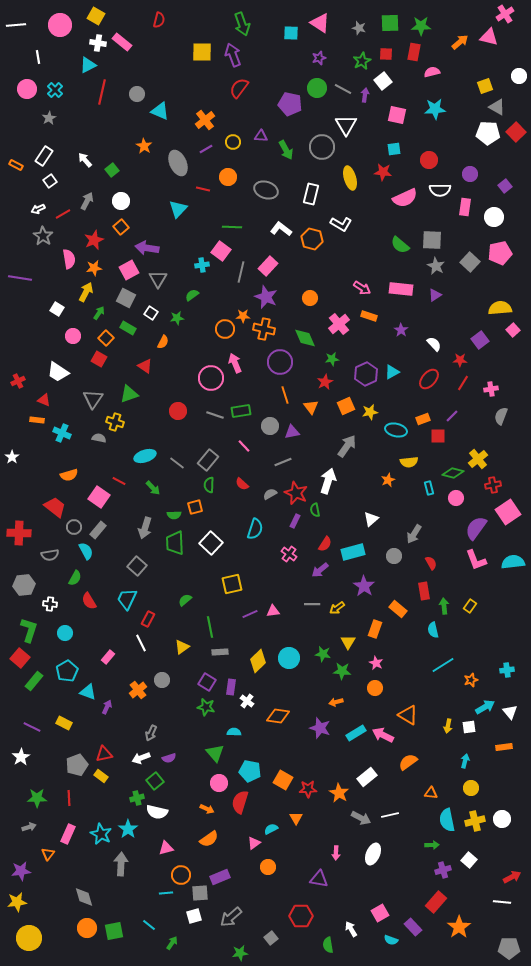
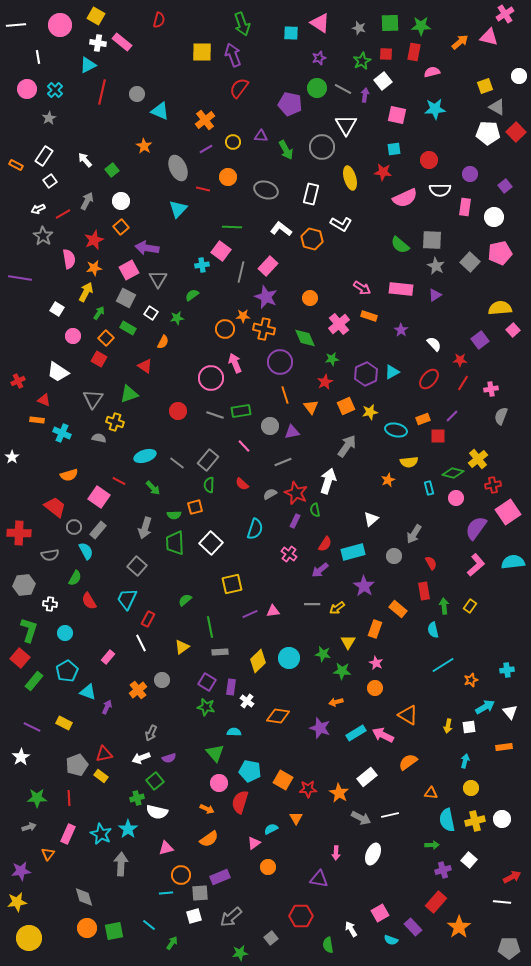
gray ellipse at (178, 163): moved 5 px down
pink L-shape at (476, 560): moved 5 px down; rotated 110 degrees counterclockwise
